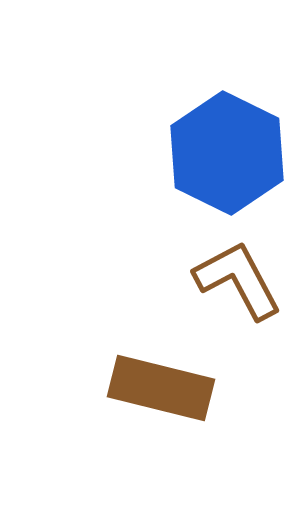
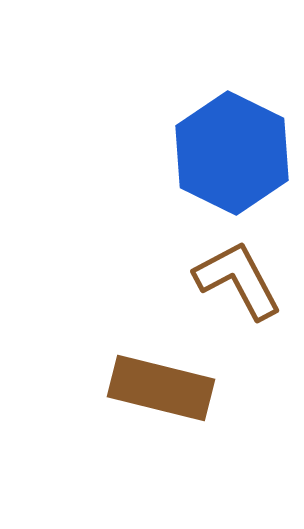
blue hexagon: moved 5 px right
